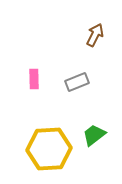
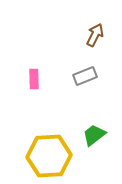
gray rectangle: moved 8 px right, 6 px up
yellow hexagon: moved 7 px down
